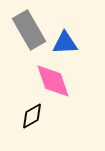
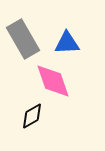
gray rectangle: moved 6 px left, 9 px down
blue triangle: moved 2 px right
